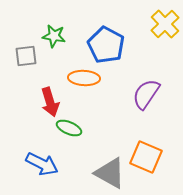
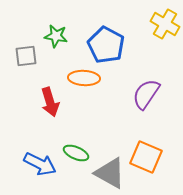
yellow cross: rotated 16 degrees counterclockwise
green star: moved 2 px right
green ellipse: moved 7 px right, 25 px down
blue arrow: moved 2 px left
